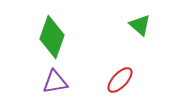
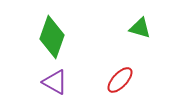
green triangle: moved 3 px down; rotated 25 degrees counterclockwise
purple triangle: rotated 40 degrees clockwise
